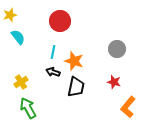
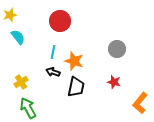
orange L-shape: moved 12 px right, 4 px up
